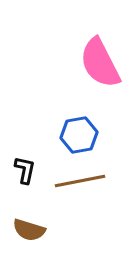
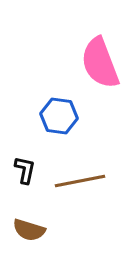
pink semicircle: rotated 6 degrees clockwise
blue hexagon: moved 20 px left, 19 px up; rotated 18 degrees clockwise
